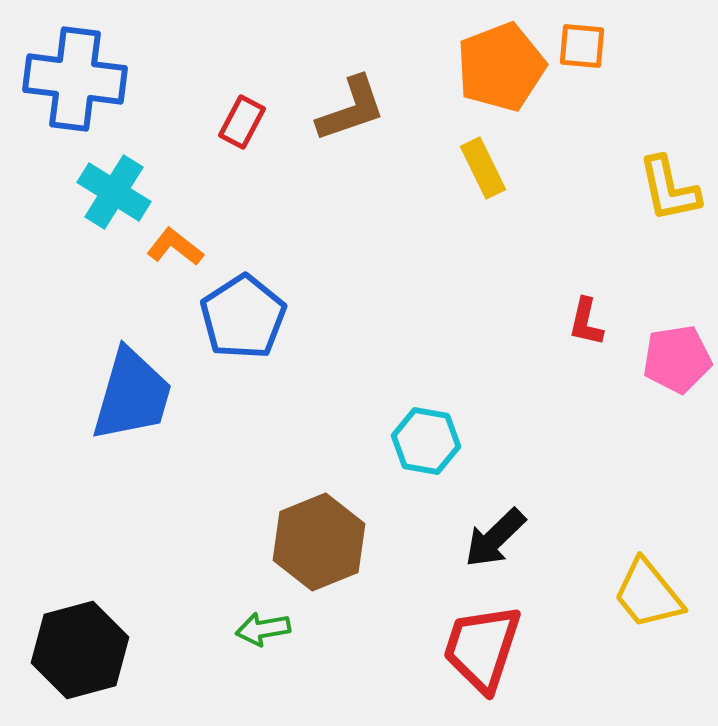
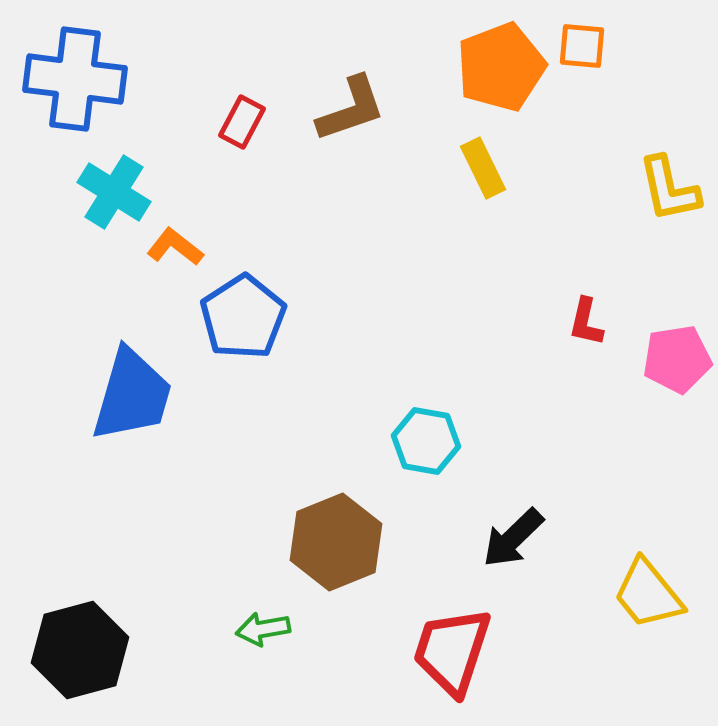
black arrow: moved 18 px right
brown hexagon: moved 17 px right
red trapezoid: moved 30 px left, 3 px down
